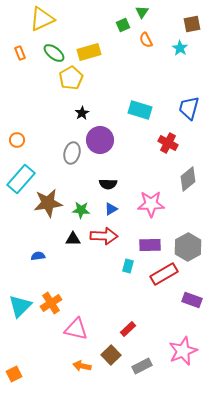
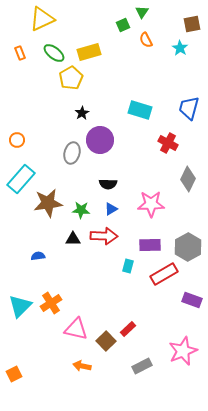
gray diamond at (188, 179): rotated 25 degrees counterclockwise
brown square at (111, 355): moved 5 px left, 14 px up
